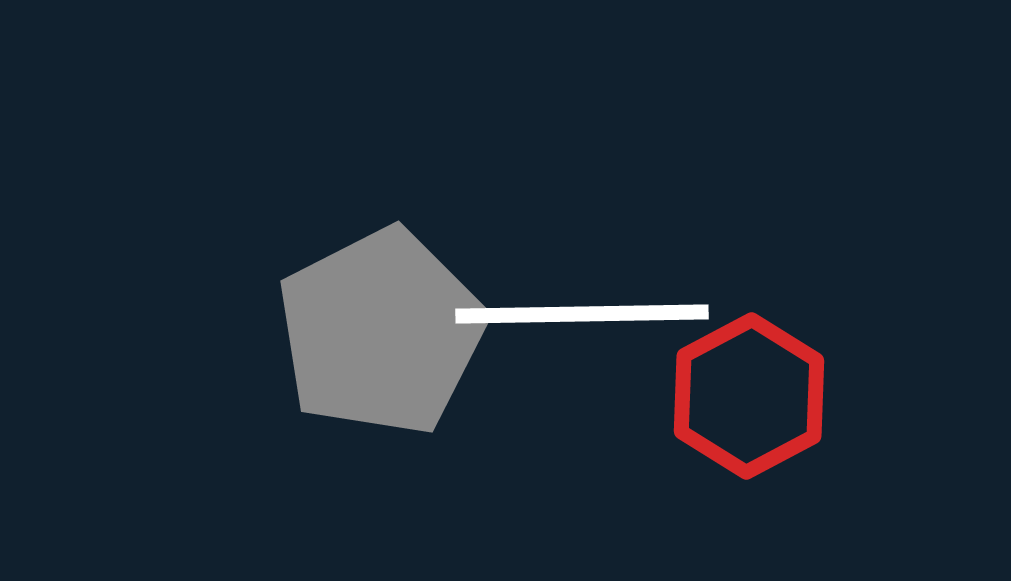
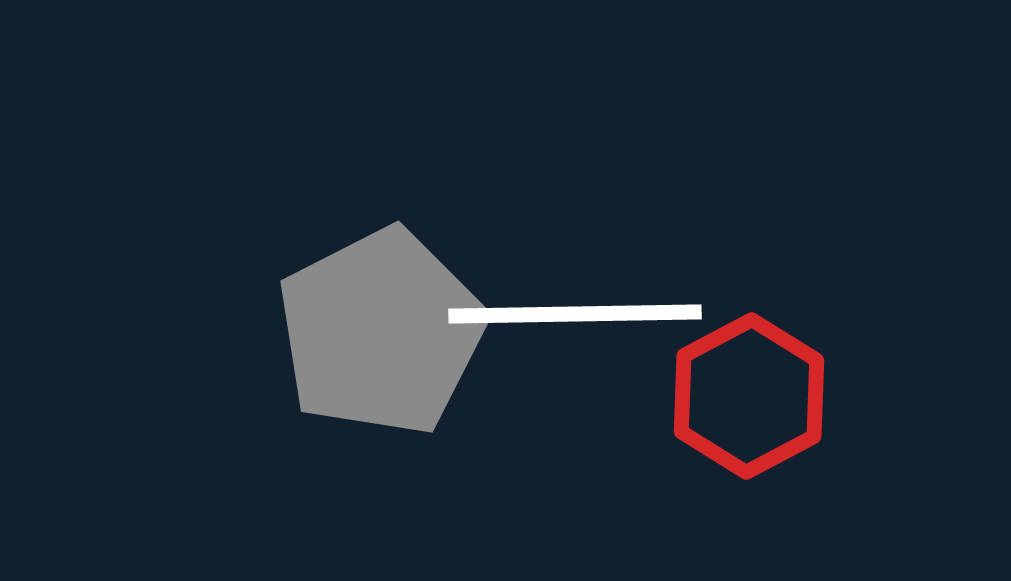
white line: moved 7 px left
